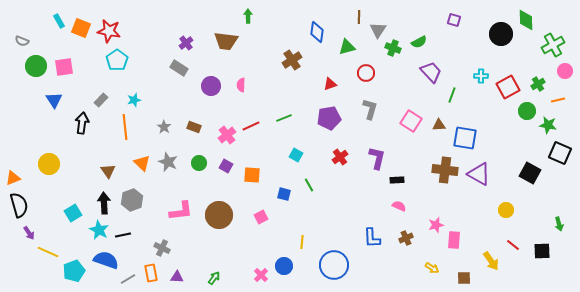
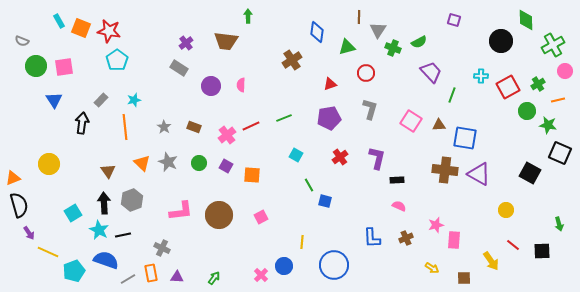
black circle at (501, 34): moved 7 px down
blue square at (284, 194): moved 41 px right, 7 px down
